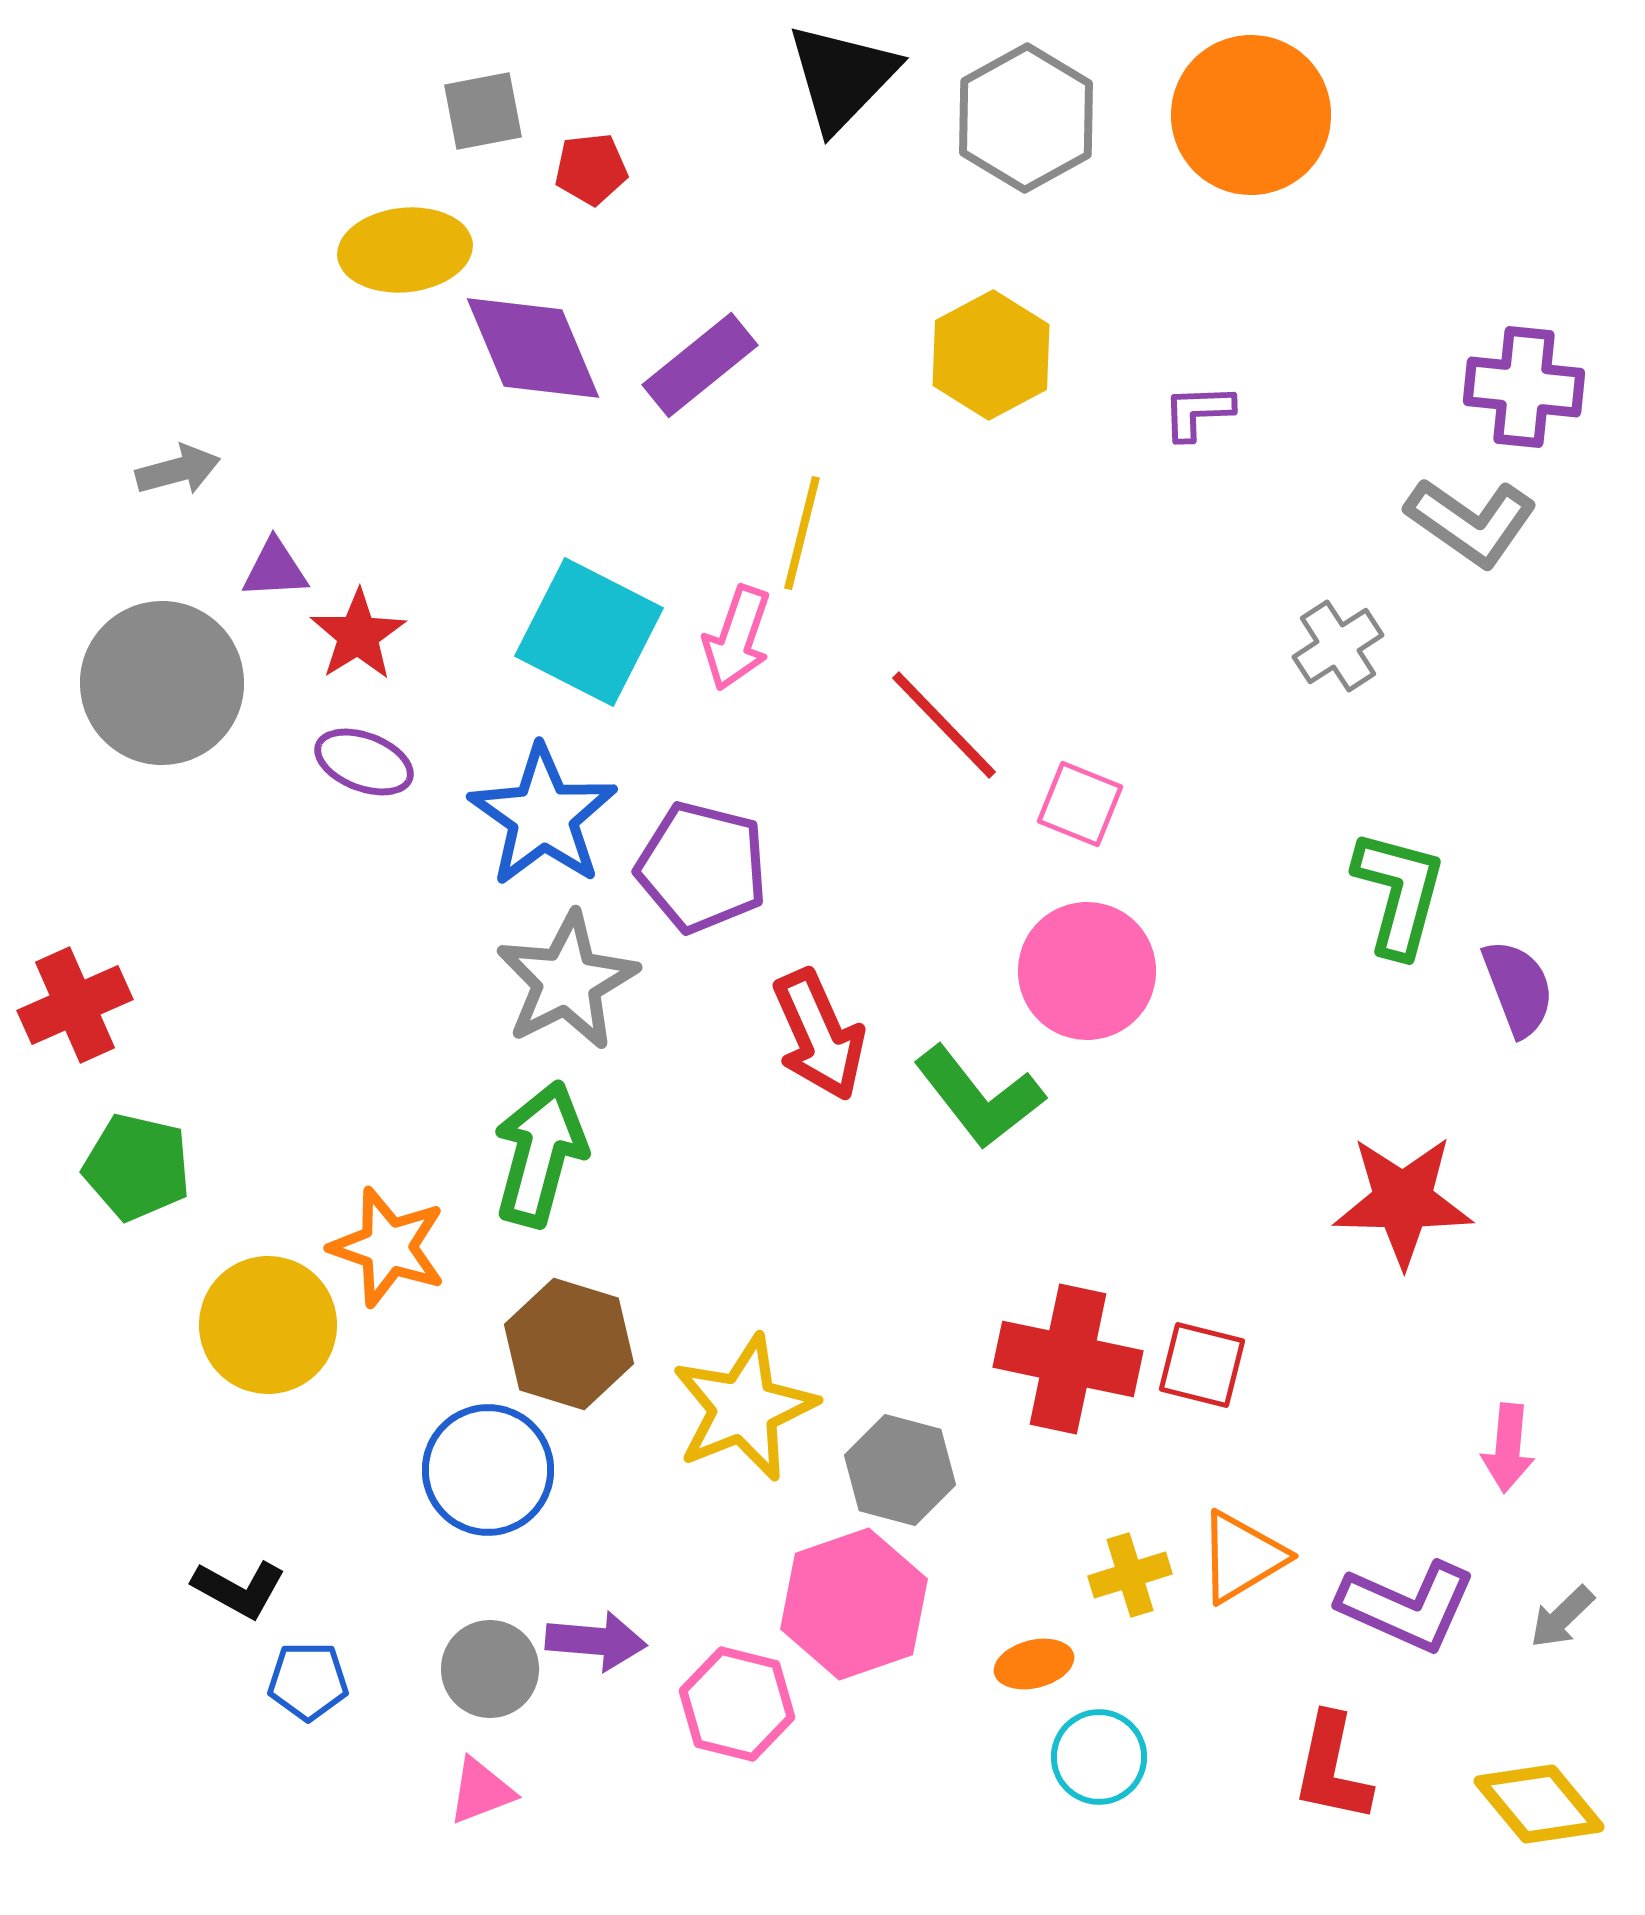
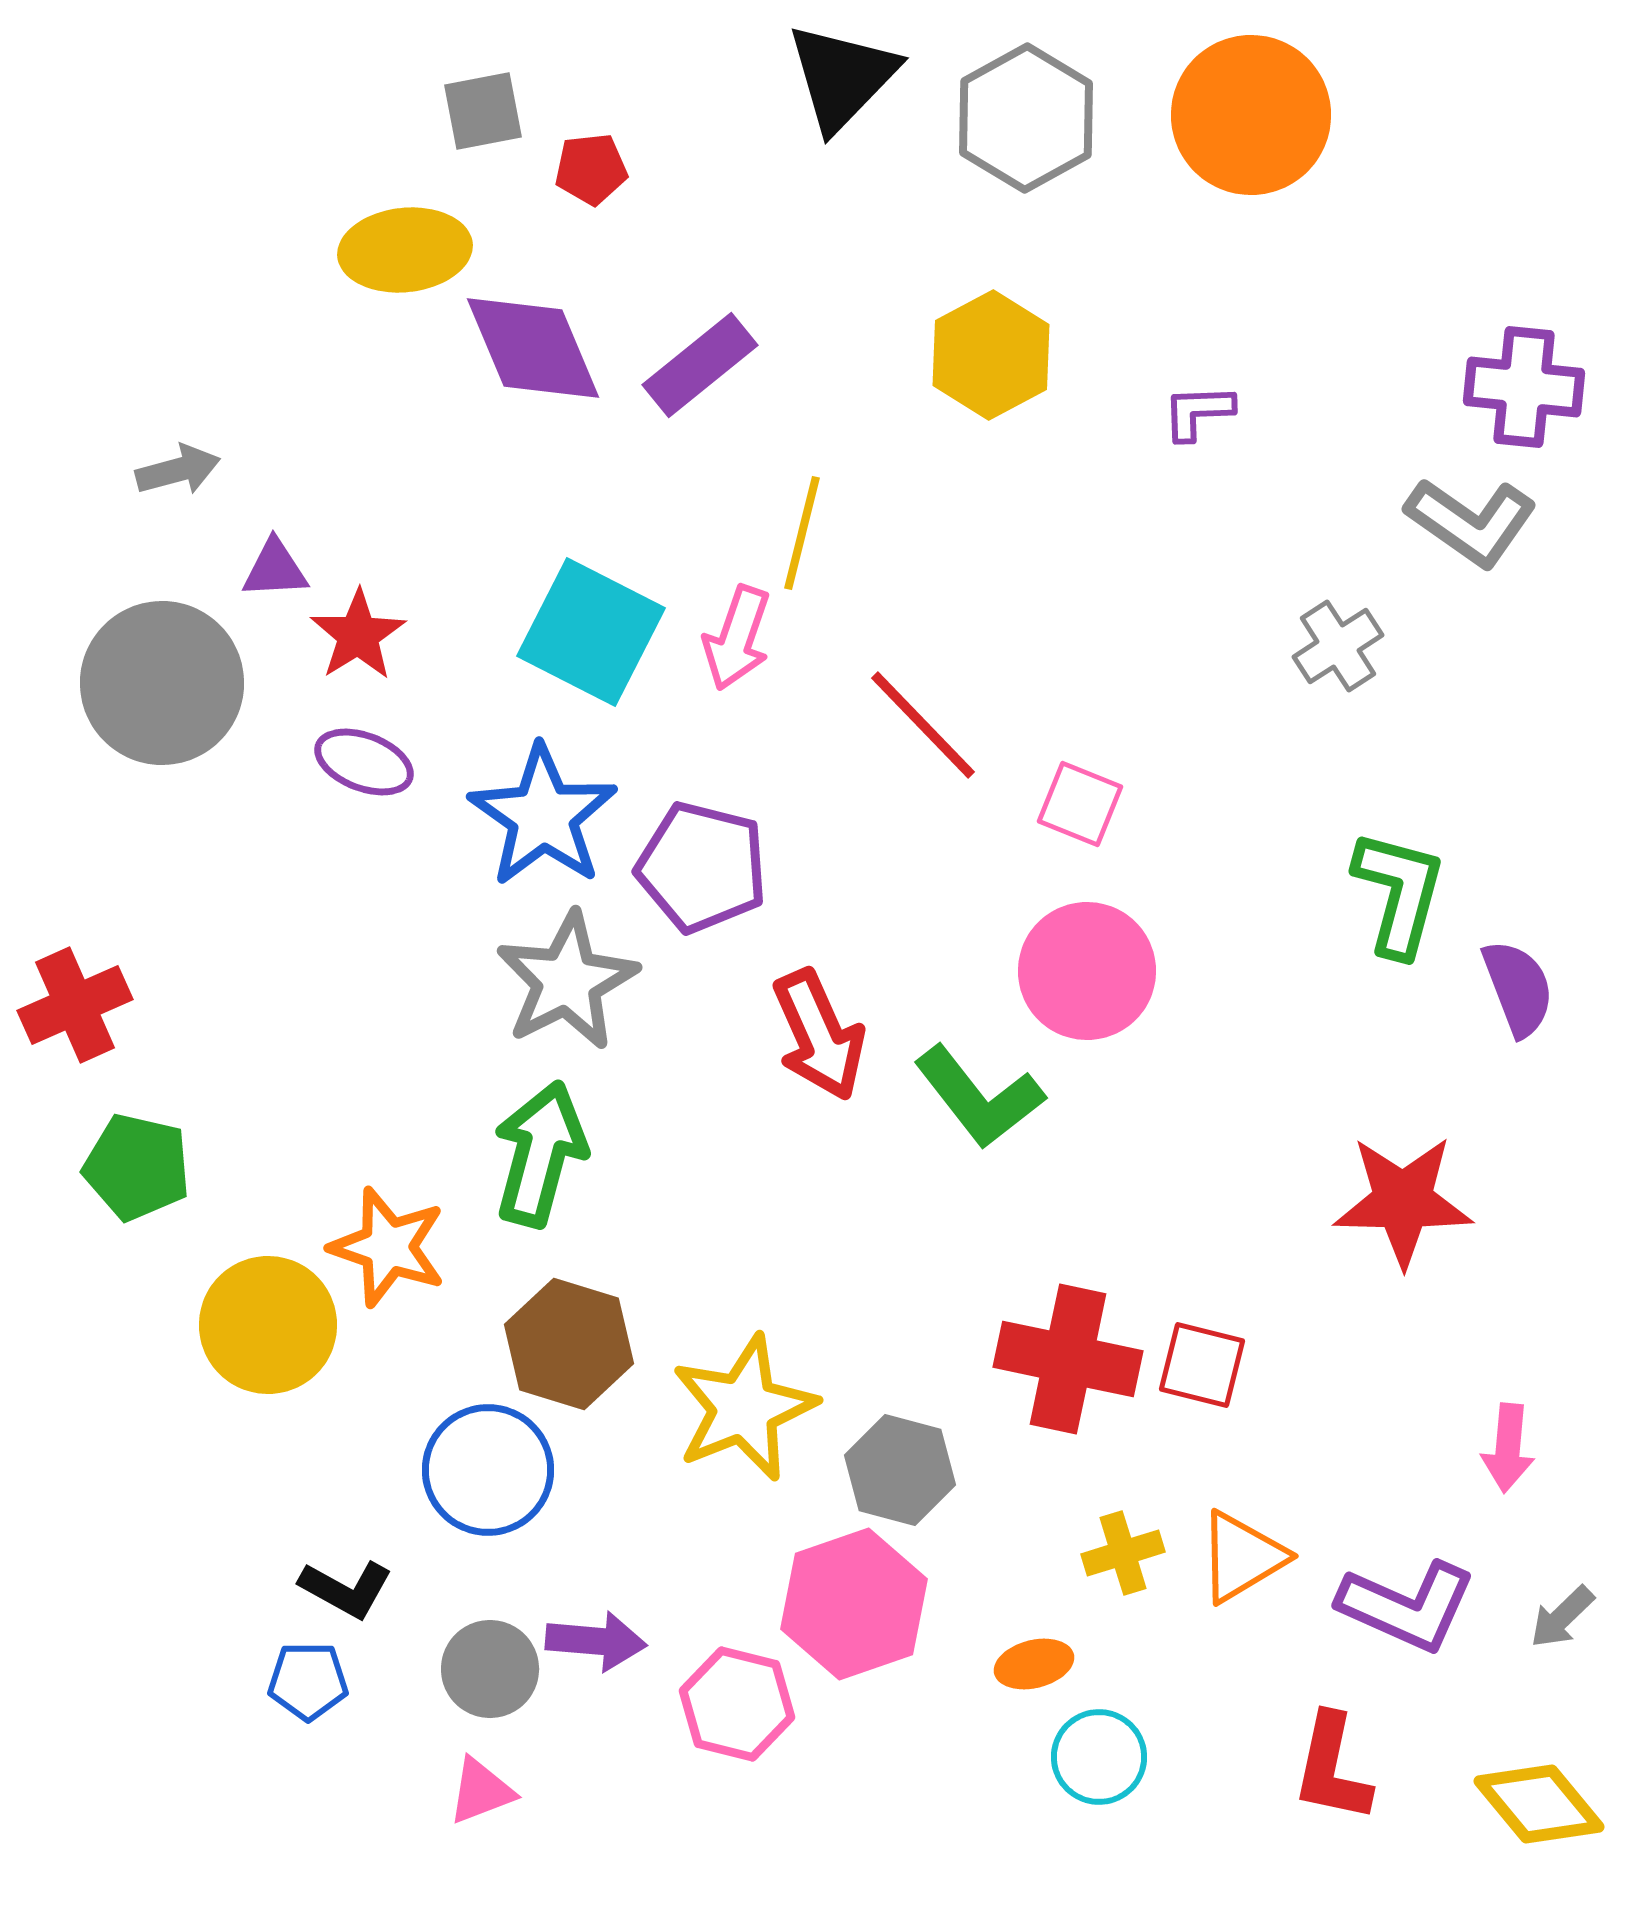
cyan square at (589, 632): moved 2 px right
red line at (944, 725): moved 21 px left
yellow cross at (1130, 1575): moved 7 px left, 22 px up
black L-shape at (239, 1589): moved 107 px right
